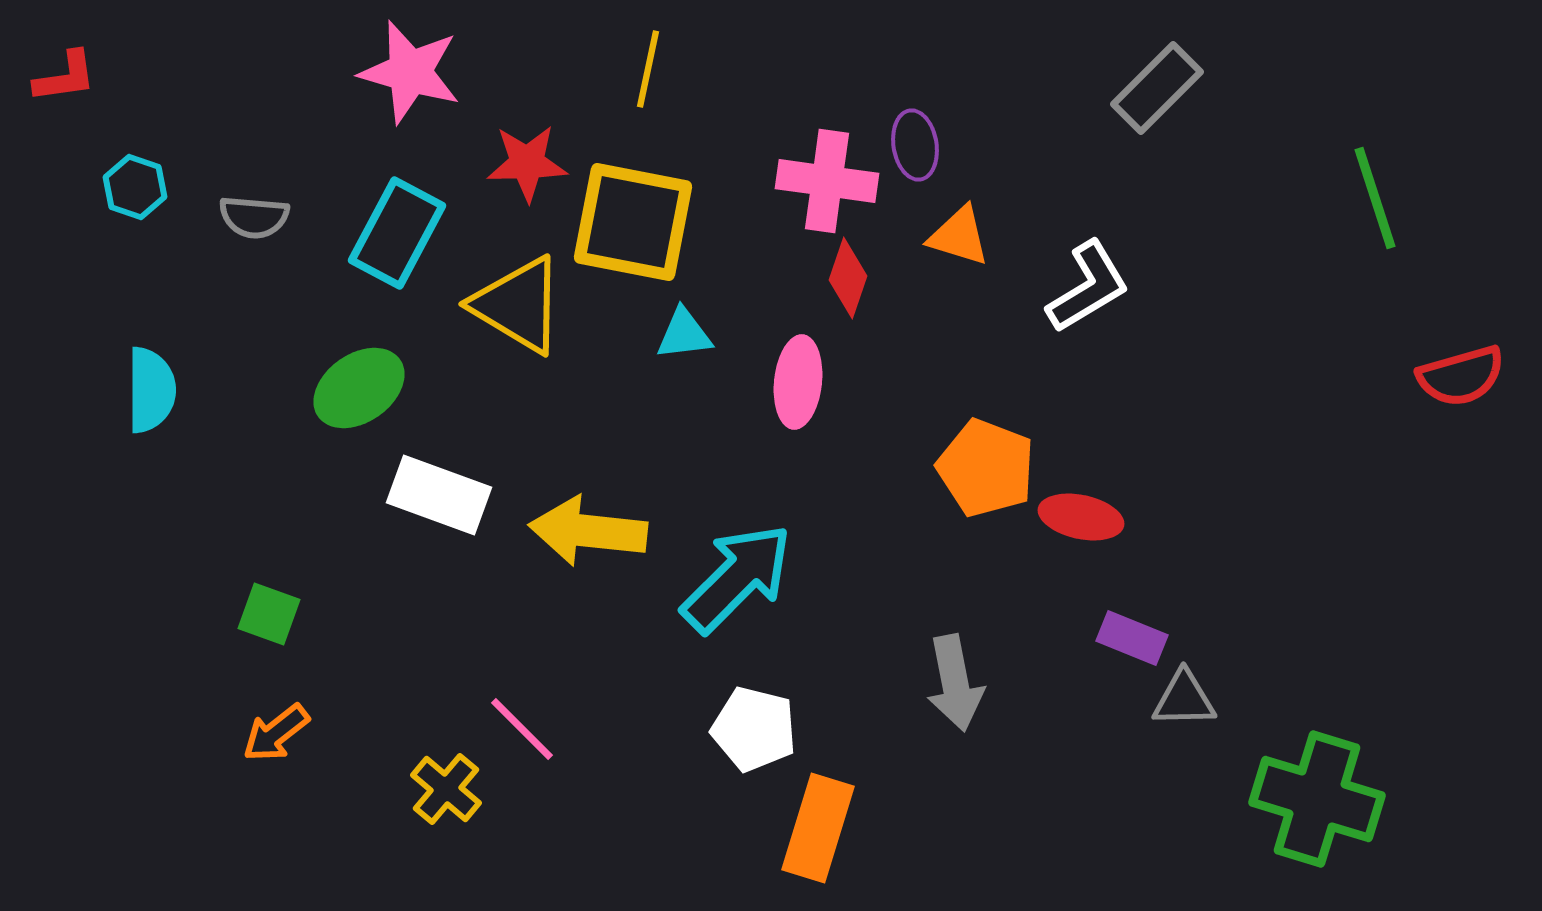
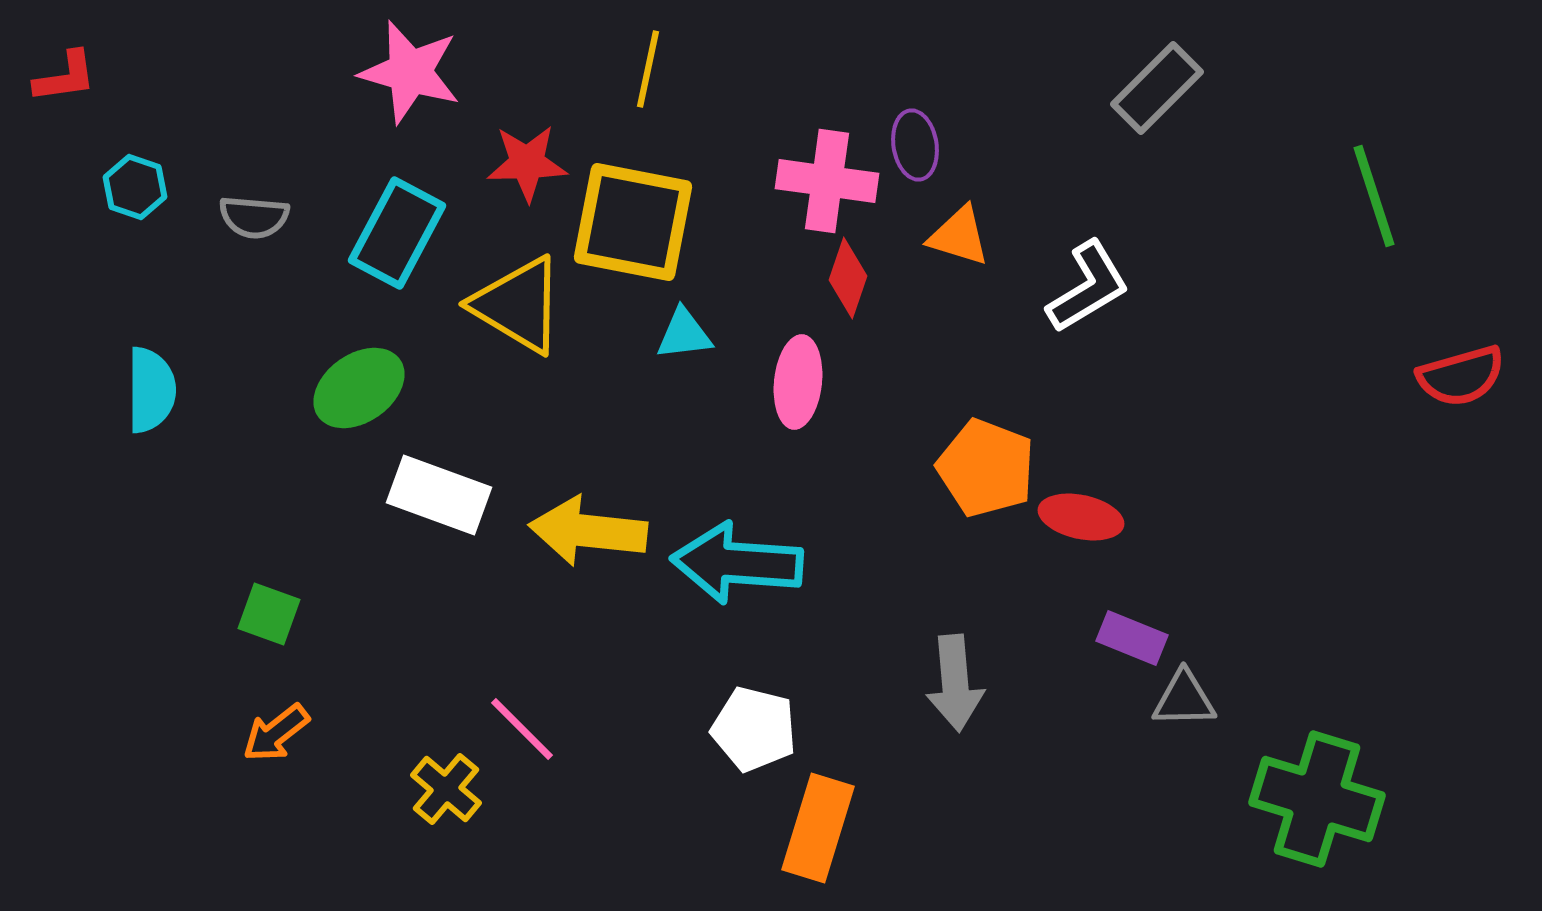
green line: moved 1 px left, 2 px up
cyan arrow: moved 15 px up; rotated 131 degrees counterclockwise
gray arrow: rotated 6 degrees clockwise
